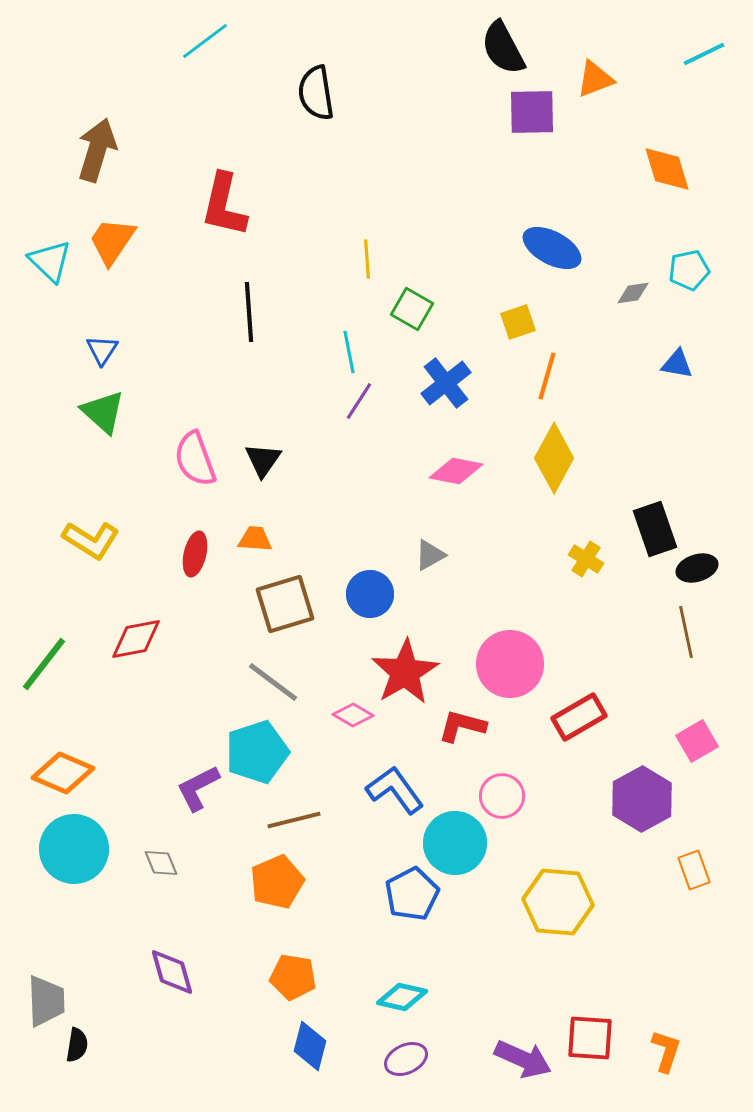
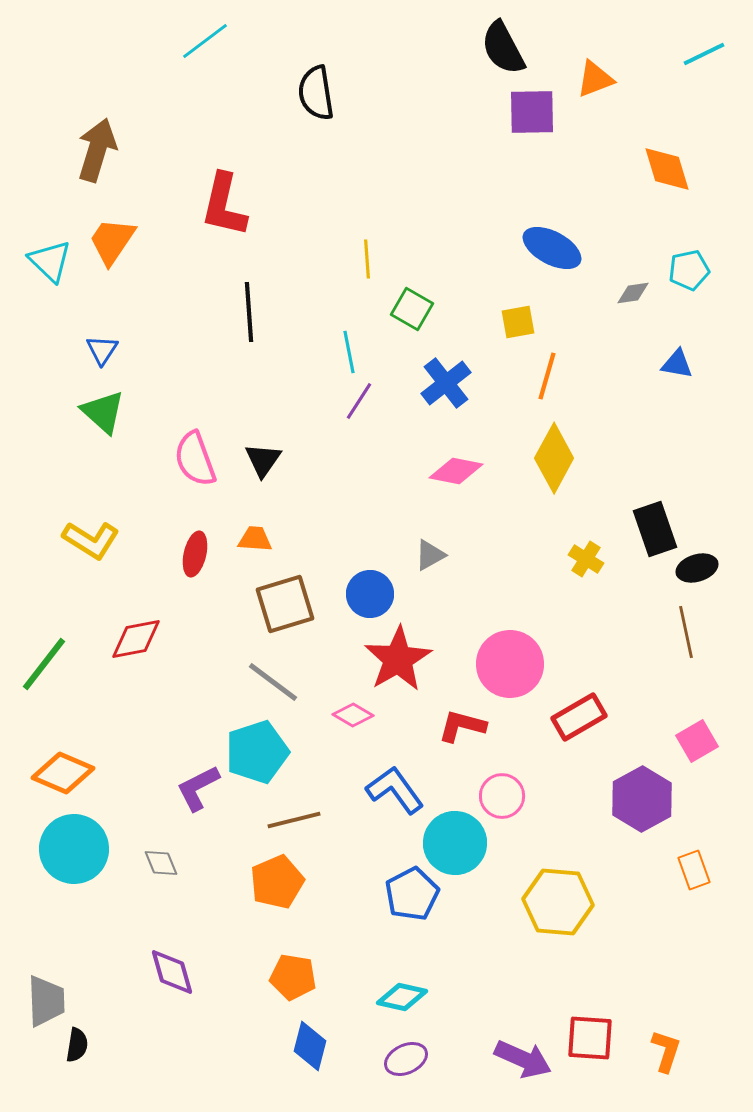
yellow square at (518, 322): rotated 9 degrees clockwise
red star at (405, 672): moved 7 px left, 13 px up
